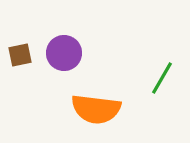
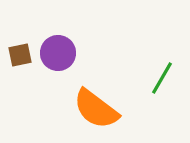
purple circle: moved 6 px left
orange semicircle: rotated 30 degrees clockwise
